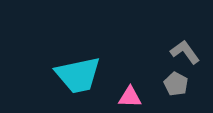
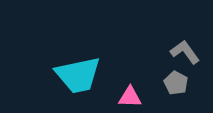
gray pentagon: moved 1 px up
